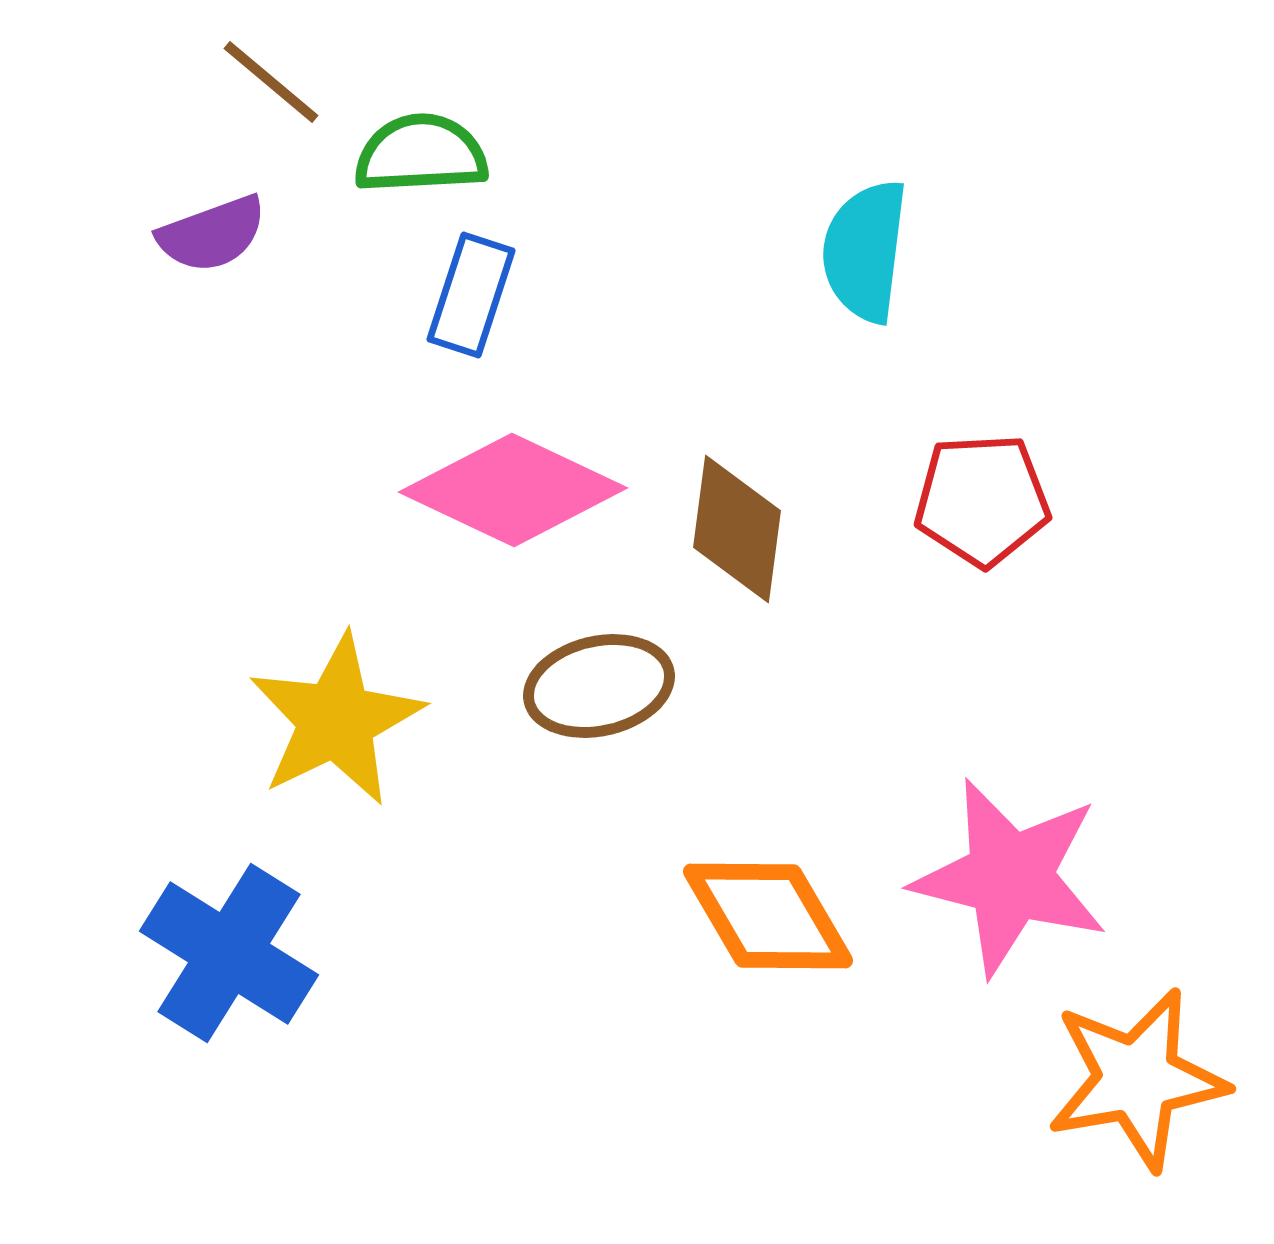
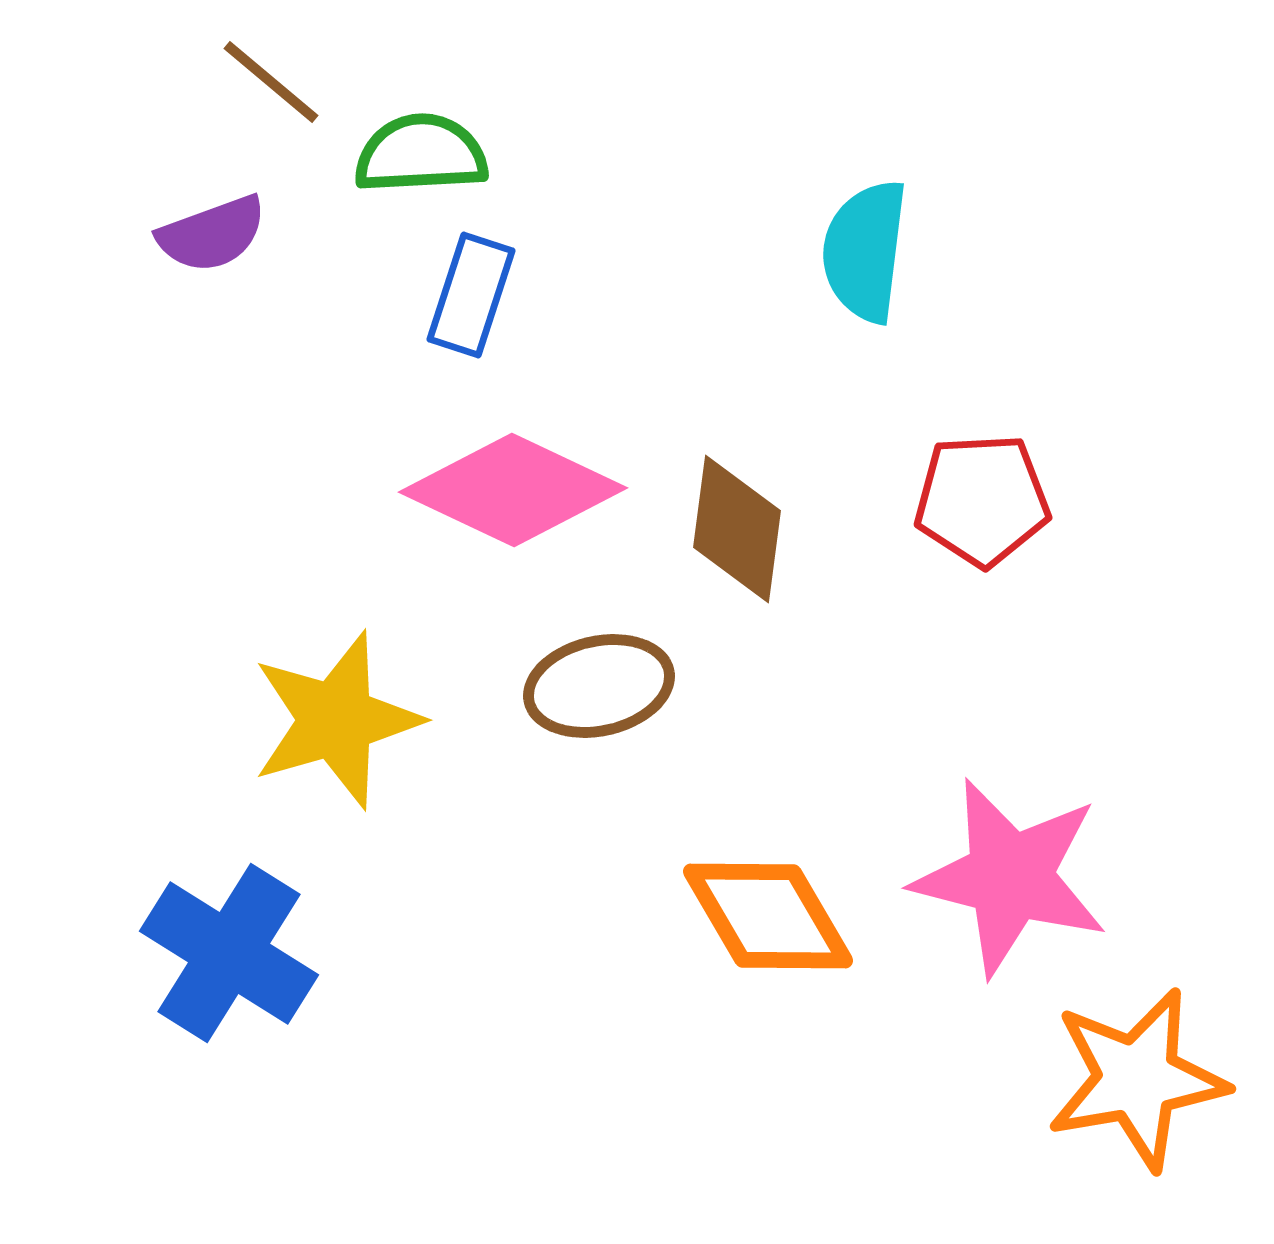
yellow star: rotated 10 degrees clockwise
